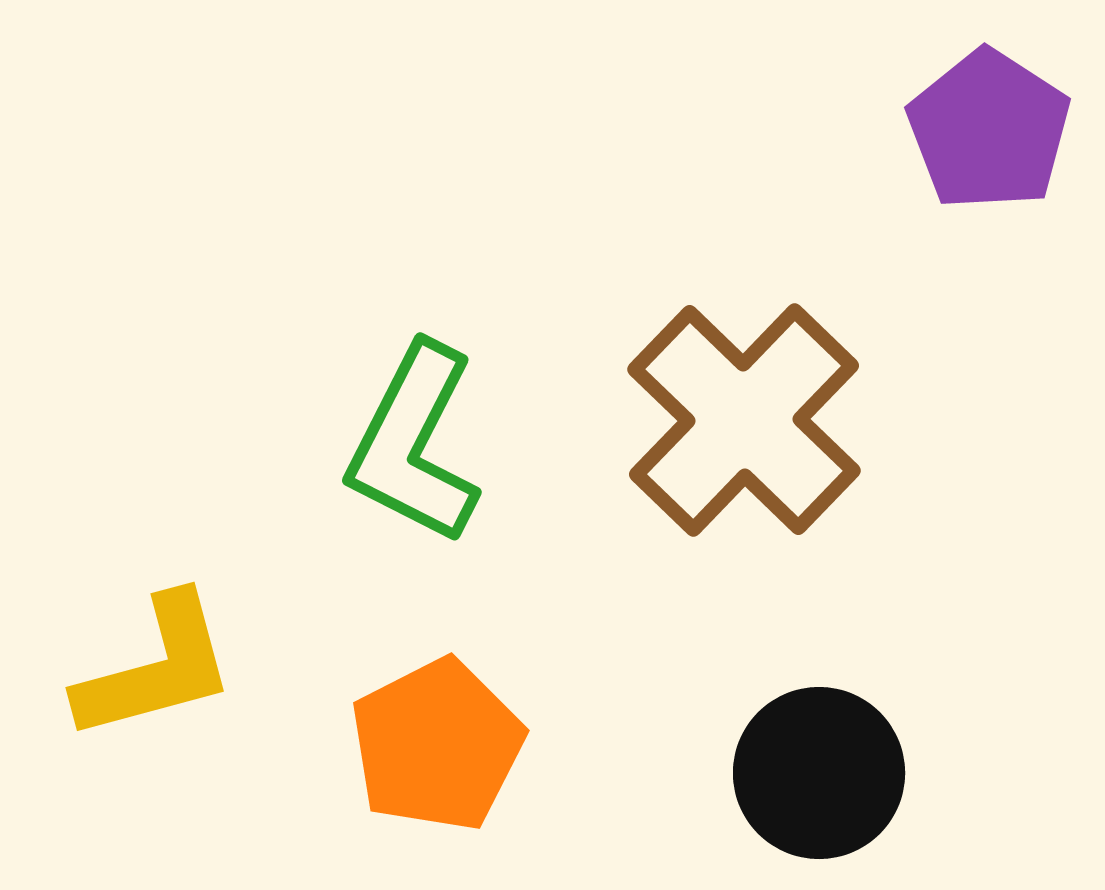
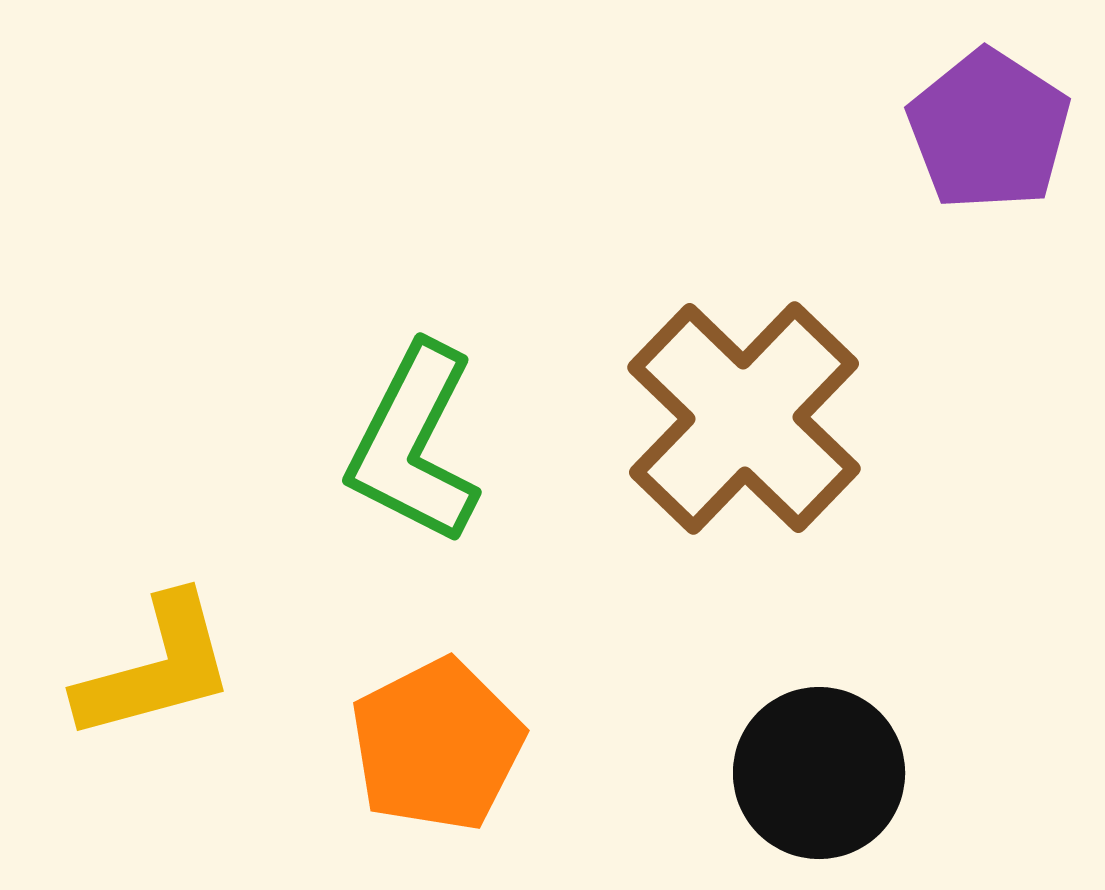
brown cross: moved 2 px up
